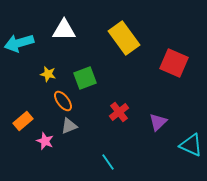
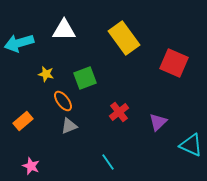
yellow star: moved 2 px left
pink star: moved 14 px left, 25 px down
